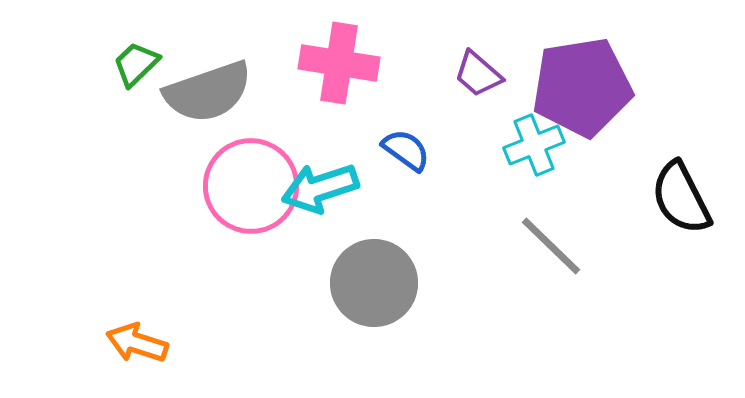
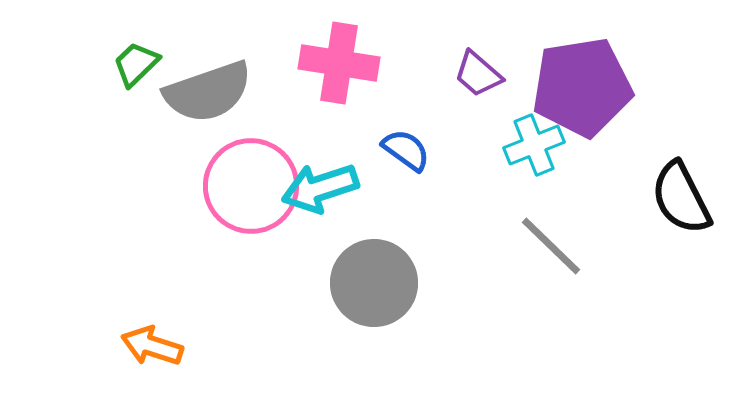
orange arrow: moved 15 px right, 3 px down
